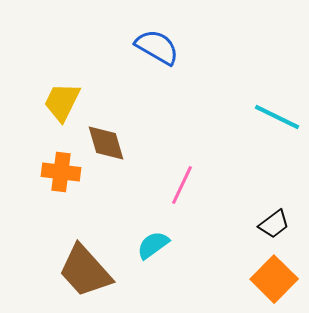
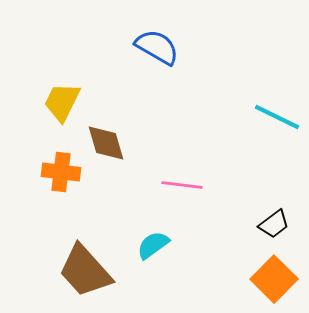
pink line: rotated 72 degrees clockwise
